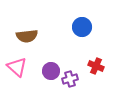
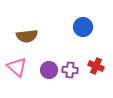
blue circle: moved 1 px right
purple circle: moved 2 px left, 1 px up
purple cross: moved 9 px up; rotated 21 degrees clockwise
